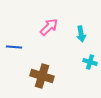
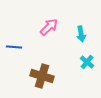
cyan cross: moved 3 px left; rotated 24 degrees clockwise
